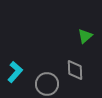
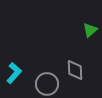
green triangle: moved 5 px right, 6 px up
cyan L-shape: moved 1 px left, 1 px down
